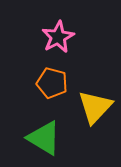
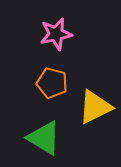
pink star: moved 2 px left, 3 px up; rotated 16 degrees clockwise
yellow triangle: rotated 21 degrees clockwise
